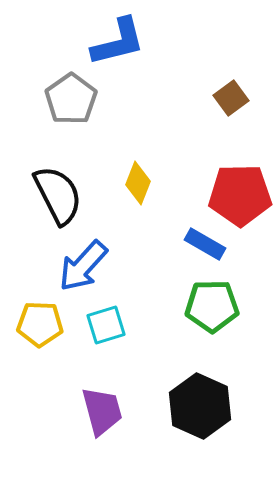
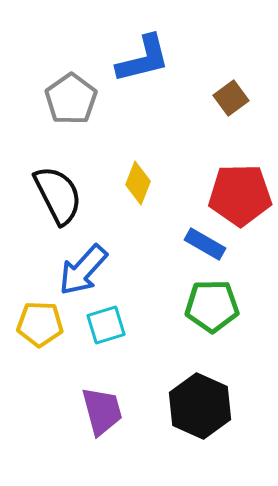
blue L-shape: moved 25 px right, 17 px down
blue arrow: moved 4 px down
